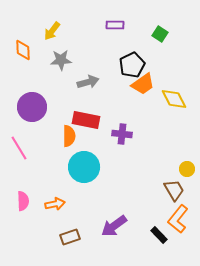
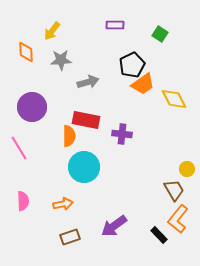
orange diamond: moved 3 px right, 2 px down
orange arrow: moved 8 px right
